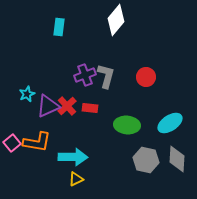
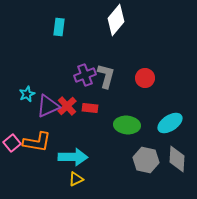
red circle: moved 1 px left, 1 px down
